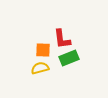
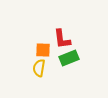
yellow semicircle: moved 1 px left; rotated 66 degrees counterclockwise
